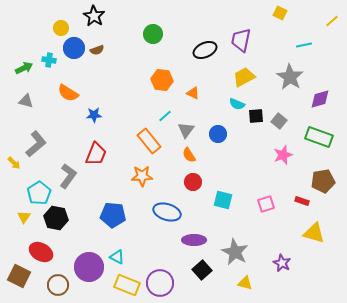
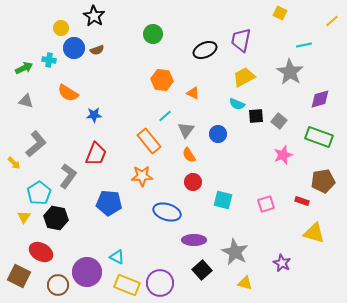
gray star at (290, 77): moved 5 px up
blue pentagon at (113, 215): moved 4 px left, 12 px up
purple circle at (89, 267): moved 2 px left, 5 px down
